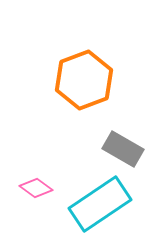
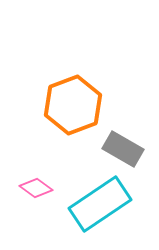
orange hexagon: moved 11 px left, 25 px down
